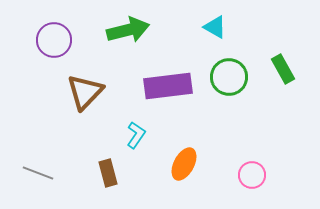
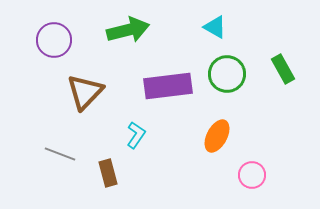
green circle: moved 2 px left, 3 px up
orange ellipse: moved 33 px right, 28 px up
gray line: moved 22 px right, 19 px up
